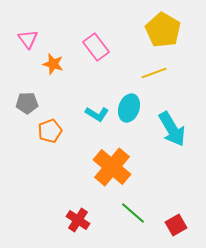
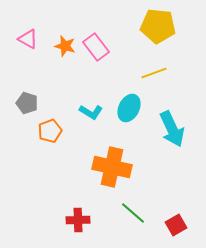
yellow pentagon: moved 5 px left, 4 px up; rotated 24 degrees counterclockwise
pink triangle: rotated 25 degrees counterclockwise
orange star: moved 12 px right, 18 px up
gray pentagon: rotated 20 degrees clockwise
cyan ellipse: rotated 8 degrees clockwise
cyan L-shape: moved 6 px left, 2 px up
cyan arrow: rotated 6 degrees clockwise
orange cross: rotated 27 degrees counterclockwise
red cross: rotated 35 degrees counterclockwise
